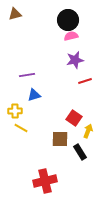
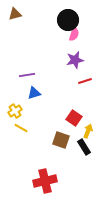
pink semicircle: moved 3 px right, 2 px up; rotated 120 degrees clockwise
blue triangle: moved 2 px up
yellow cross: rotated 32 degrees counterclockwise
brown square: moved 1 px right, 1 px down; rotated 18 degrees clockwise
black rectangle: moved 4 px right, 5 px up
